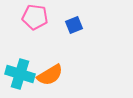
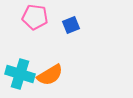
blue square: moved 3 px left
